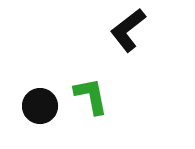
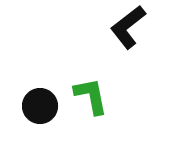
black L-shape: moved 3 px up
